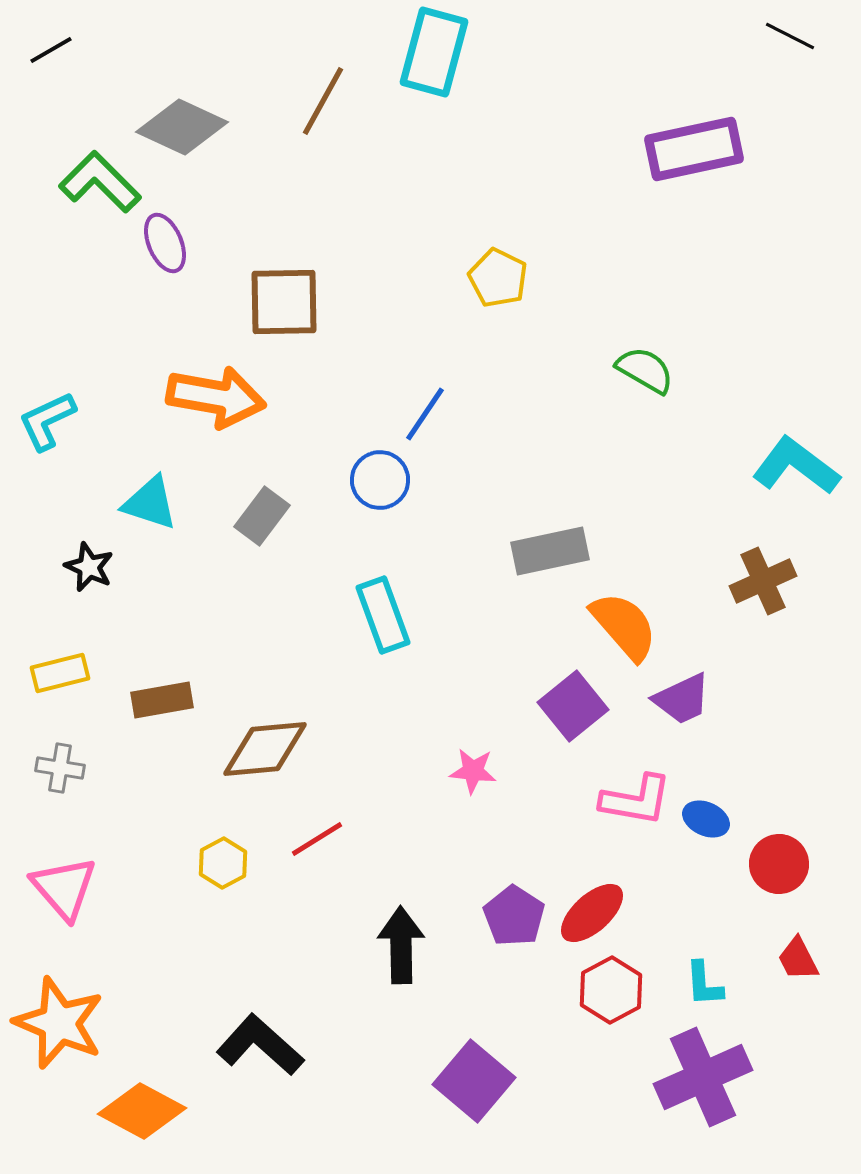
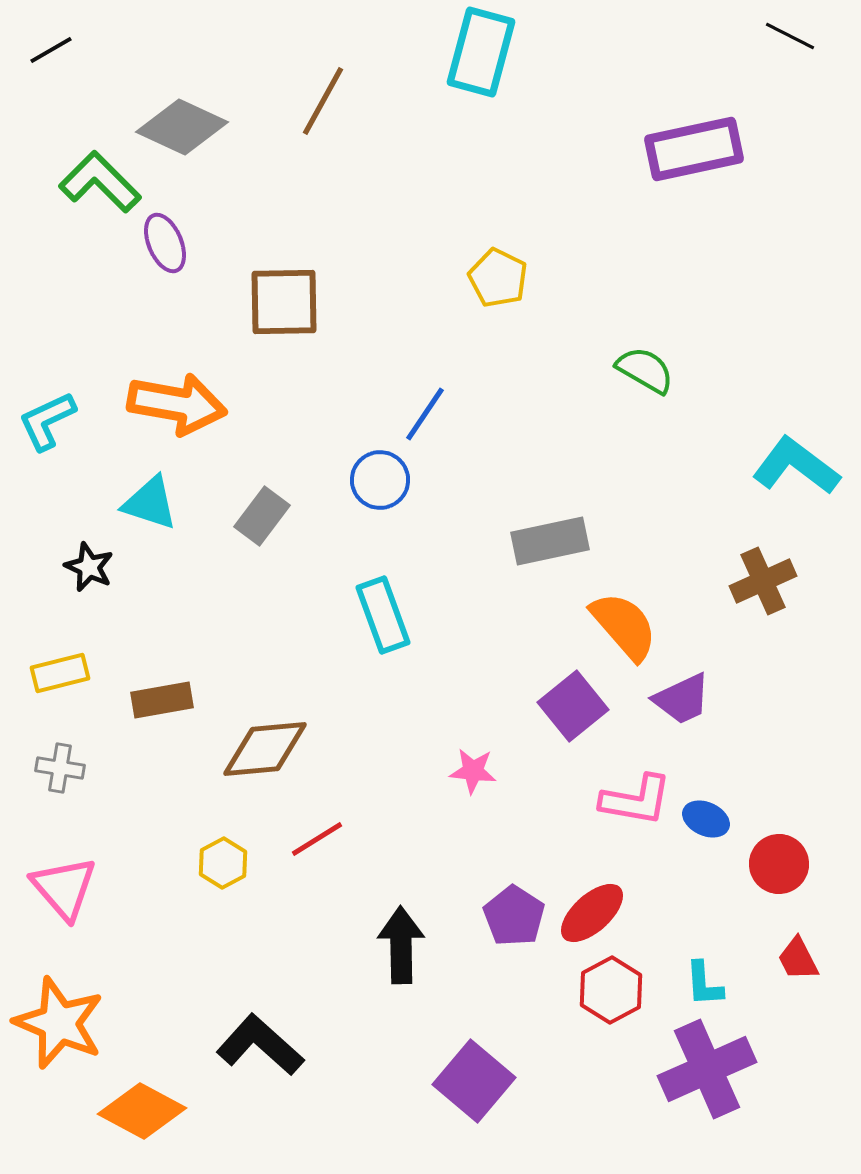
cyan rectangle at (434, 52): moved 47 px right
orange arrow at (216, 397): moved 39 px left, 7 px down
gray rectangle at (550, 551): moved 10 px up
purple cross at (703, 1077): moved 4 px right, 8 px up
